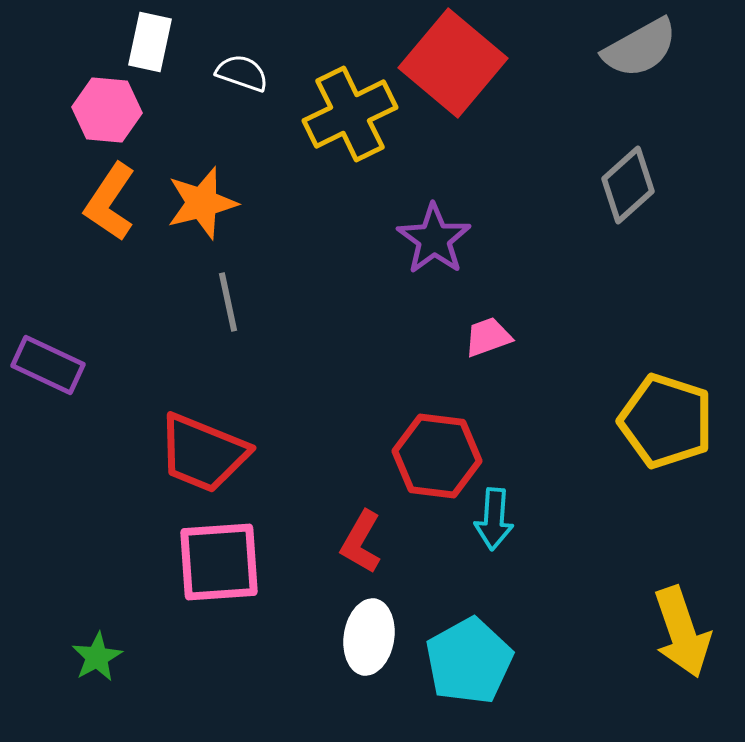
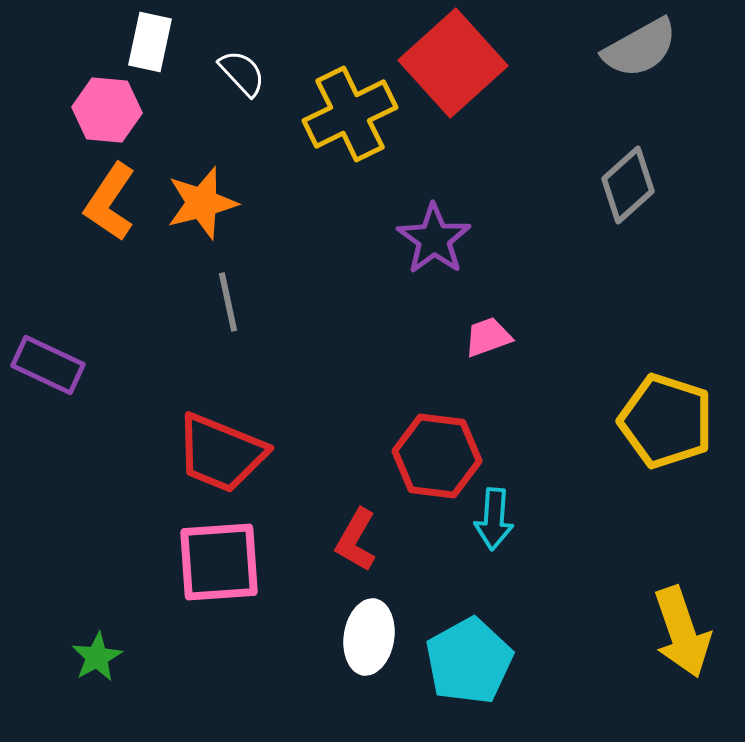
red square: rotated 8 degrees clockwise
white semicircle: rotated 28 degrees clockwise
red trapezoid: moved 18 px right
red L-shape: moved 5 px left, 2 px up
